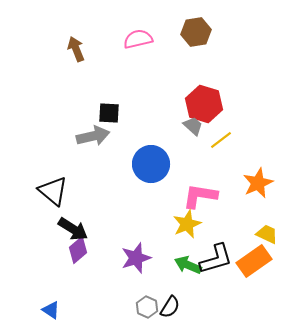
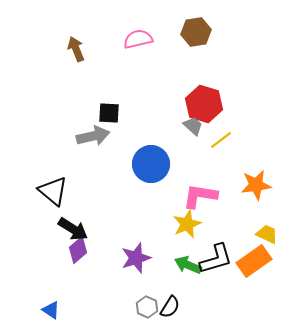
orange star: moved 2 px left, 2 px down; rotated 16 degrees clockwise
